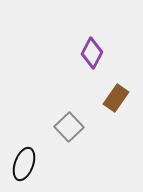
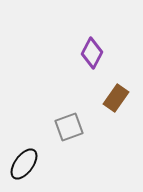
gray square: rotated 24 degrees clockwise
black ellipse: rotated 16 degrees clockwise
